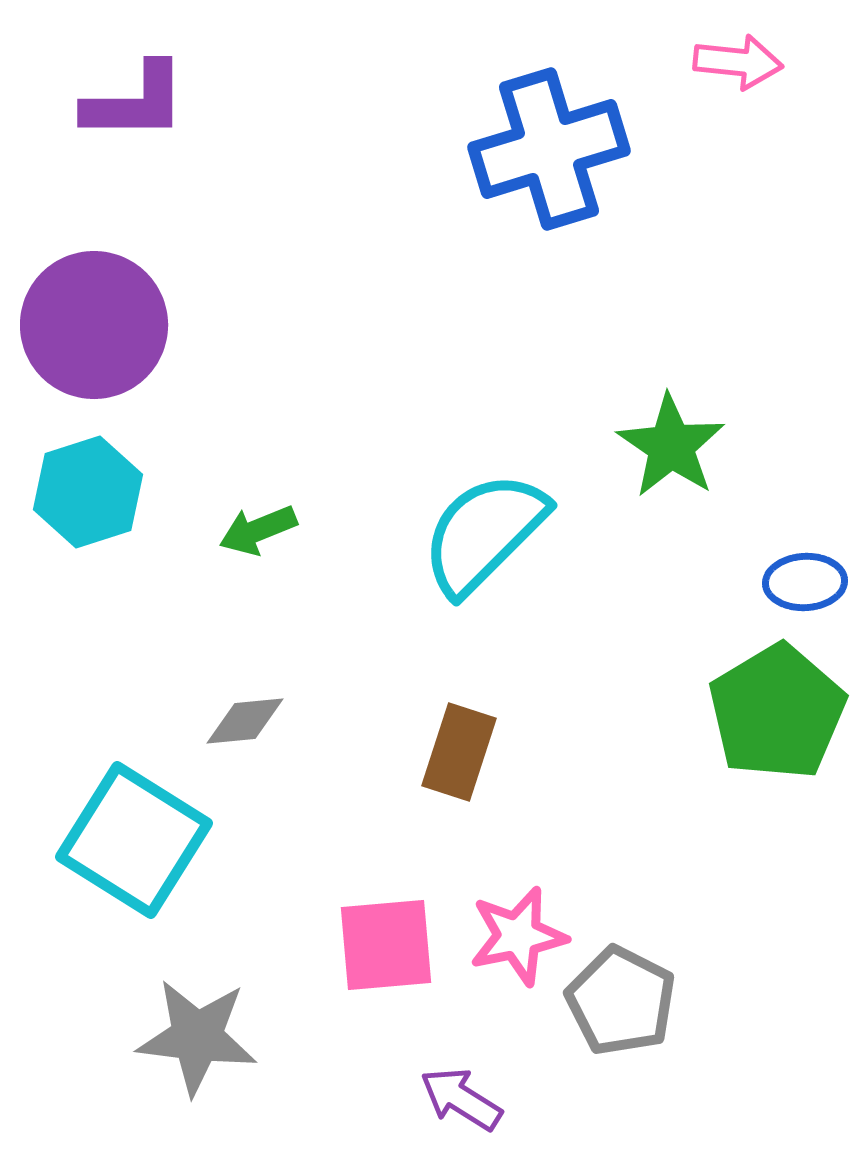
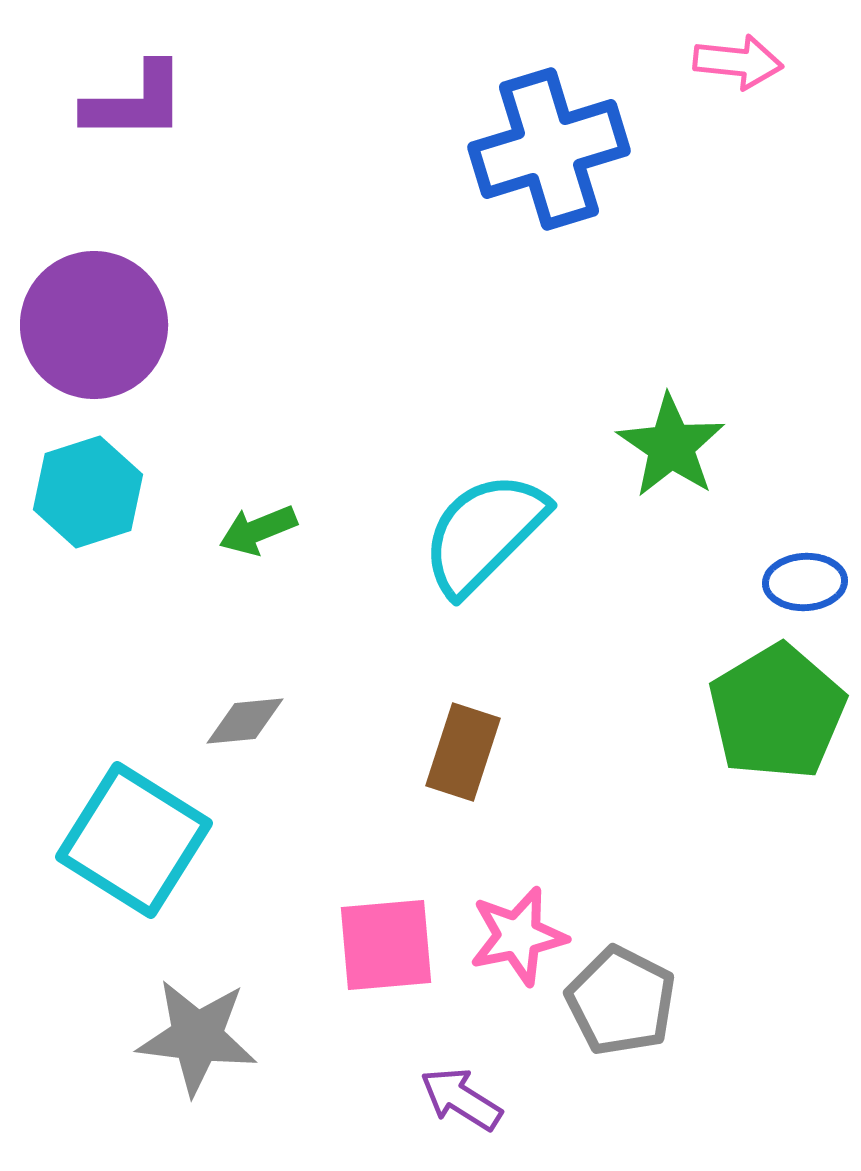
brown rectangle: moved 4 px right
